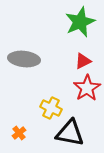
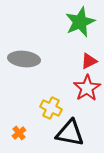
red triangle: moved 6 px right
